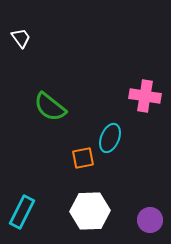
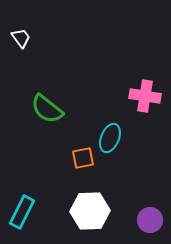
green semicircle: moved 3 px left, 2 px down
